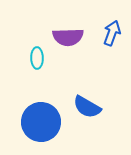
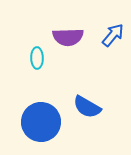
blue arrow: moved 1 px right, 2 px down; rotated 20 degrees clockwise
